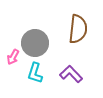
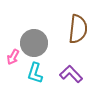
gray circle: moved 1 px left
